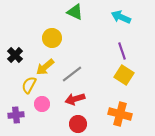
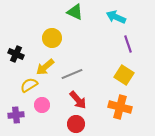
cyan arrow: moved 5 px left
purple line: moved 6 px right, 7 px up
black cross: moved 1 px right, 1 px up; rotated 21 degrees counterclockwise
gray line: rotated 15 degrees clockwise
yellow semicircle: rotated 30 degrees clockwise
red arrow: moved 3 px right, 1 px down; rotated 114 degrees counterclockwise
pink circle: moved 1 px down
orange cross: moved 7 px up
red circle: moved 2 px left
